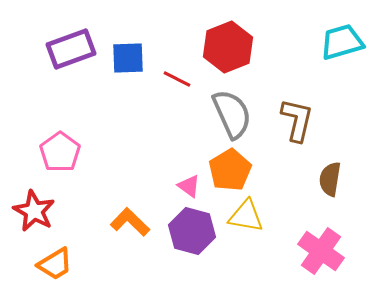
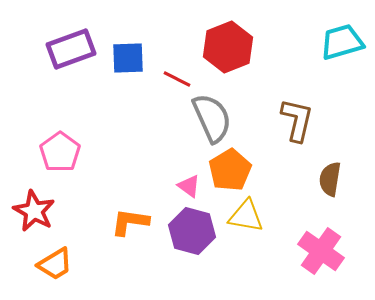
gray semicircle: moved 20 px left, 4 px down
orange L-shape: rotated 36 degrees counterclockwise
